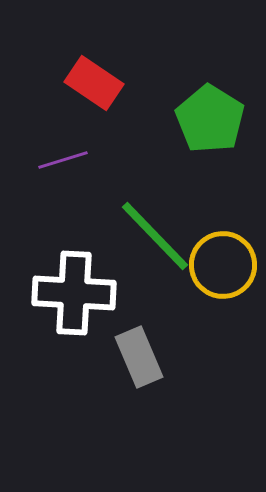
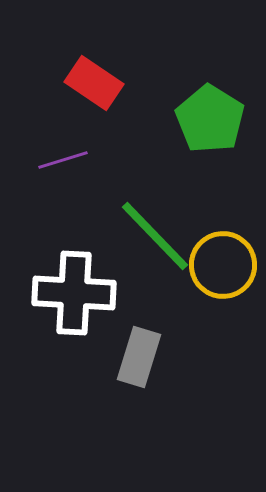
gray rectangle: rotated 40 degrees clockwise
